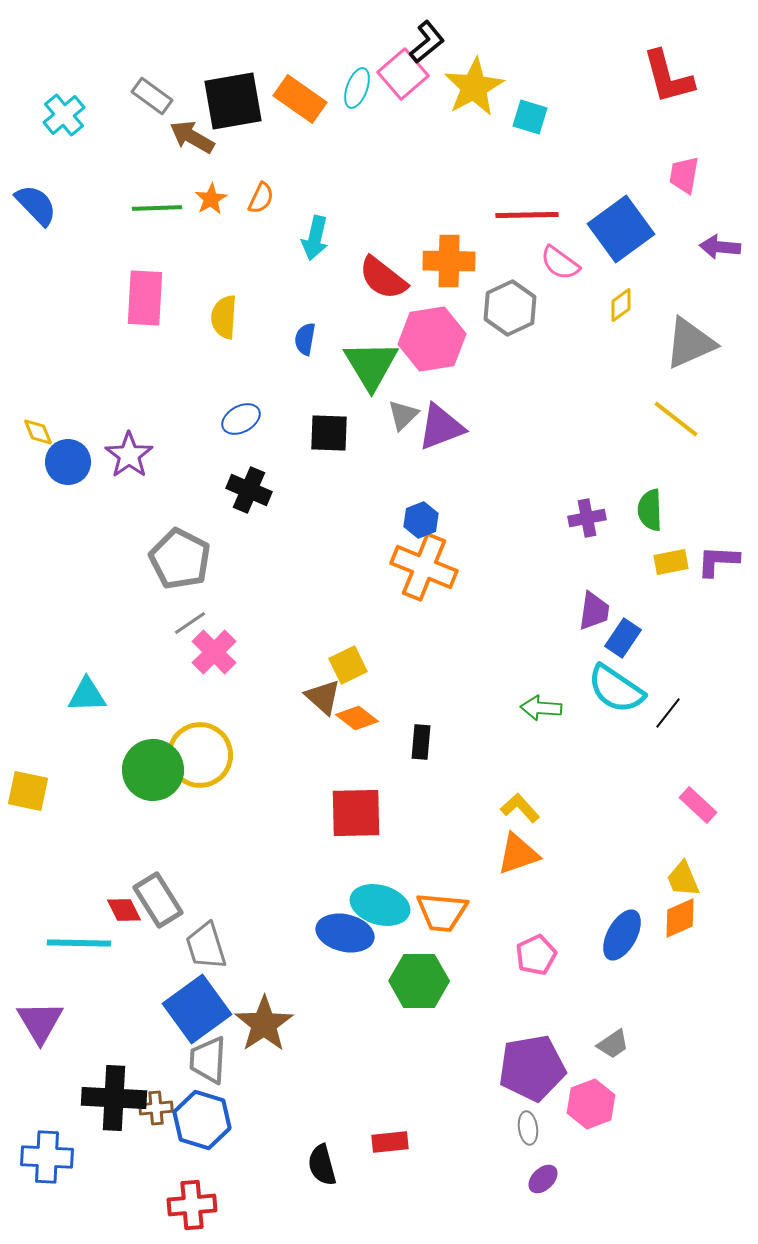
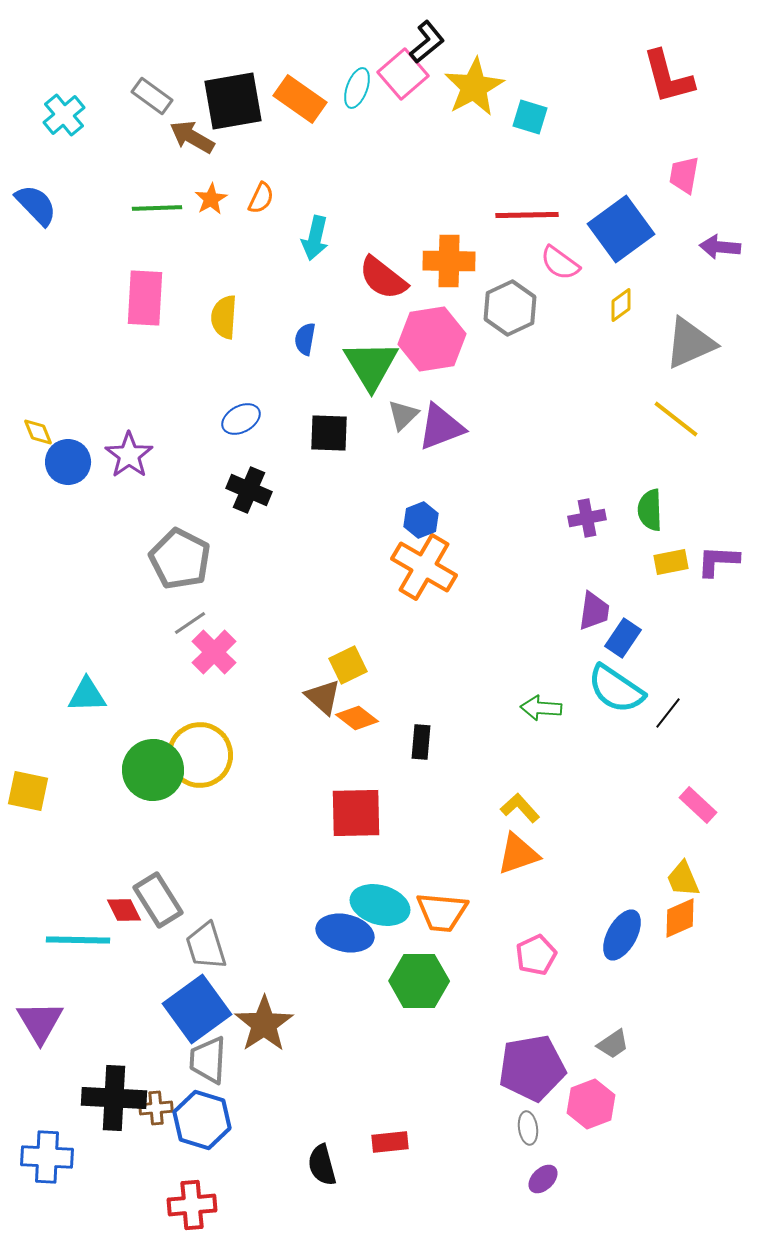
orange cross at (424, 567): rotated 8 degrees clockwise
cyan line at (79, 943): moved 1 px left, 3 px up
